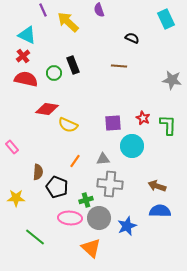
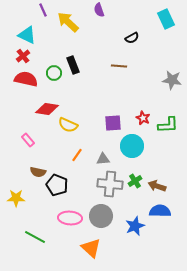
black semicircle: rotated 128 degrees clockwise
green L-shape: rotated 85 degrees clockwise
pink rectangle: moved 16 px right, 7 px up
orange line: moved 2 px right, 6 px up
brown semicircle: rotated 98 degrees clockwise
black pentagon: moved 2 px up
green cross: moved 49 px right, 19 px up; rotated 16 degrees counterclockwise
gray circle: moved 2 px right, 2 px up
blue star: moved 8 px right
green line: rotated 10 degrees counterclockwise
